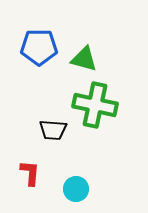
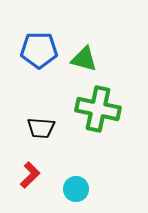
blue pentagon: moved 3 px down
green cross: moved 3 px right, 4 px down
black trapezoid: moved 12 px left, 2 px up
red L-shape: moved 2 px down; rotated 40 degrees clockwise
